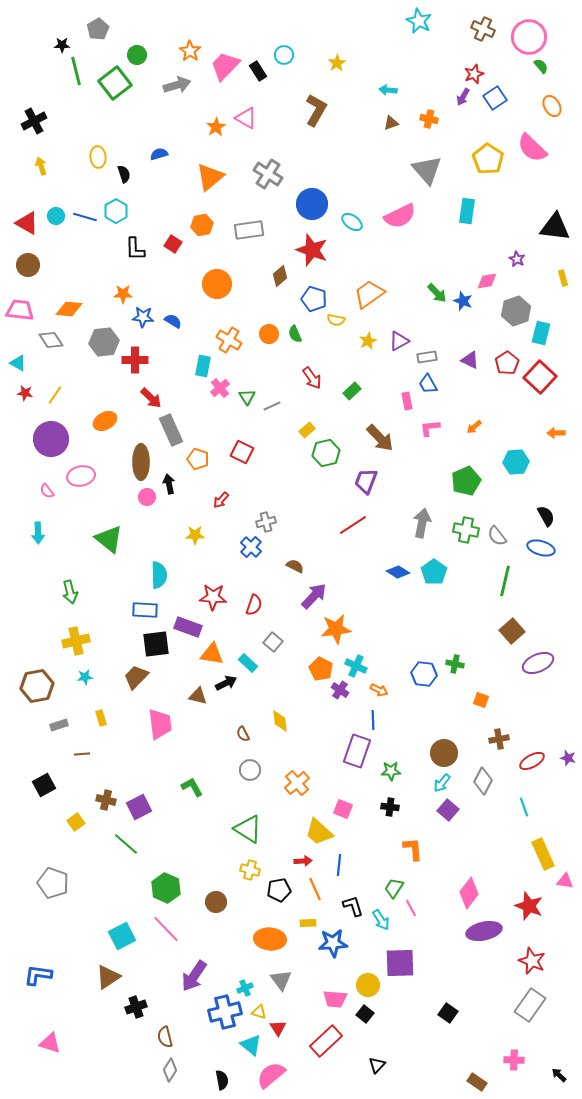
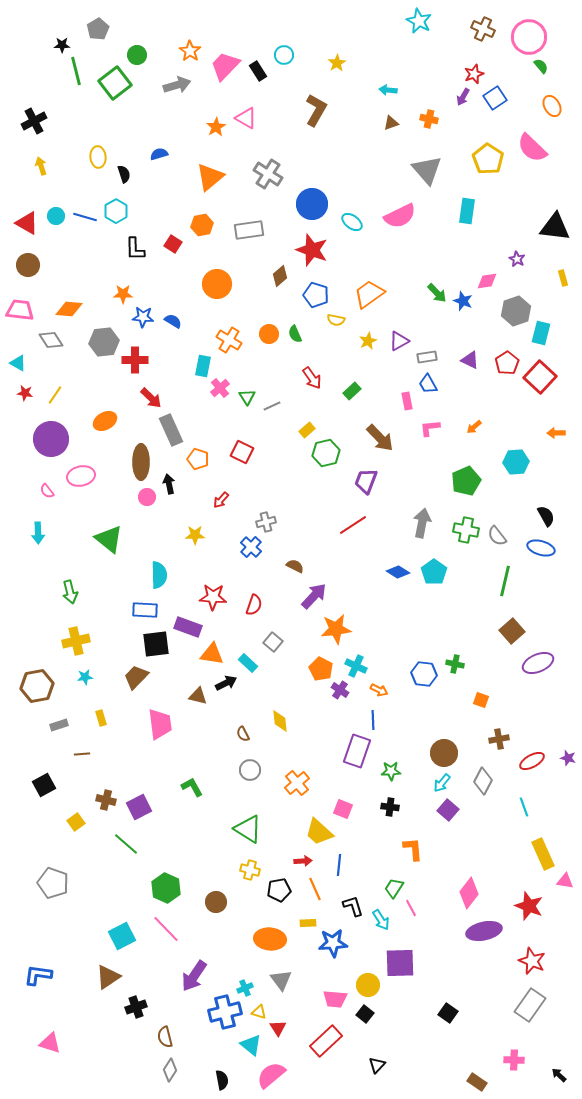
blue pentagon at (314, 299): moved 2 px right, 4 px up
